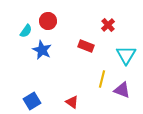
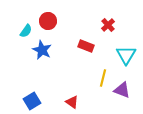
yellow line: moved 1 px right, 1 px up
